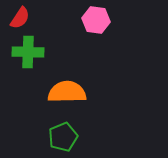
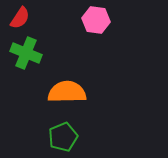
green cross: moved 2 px left, 1 px down; rotated 20 degrees clockwise
